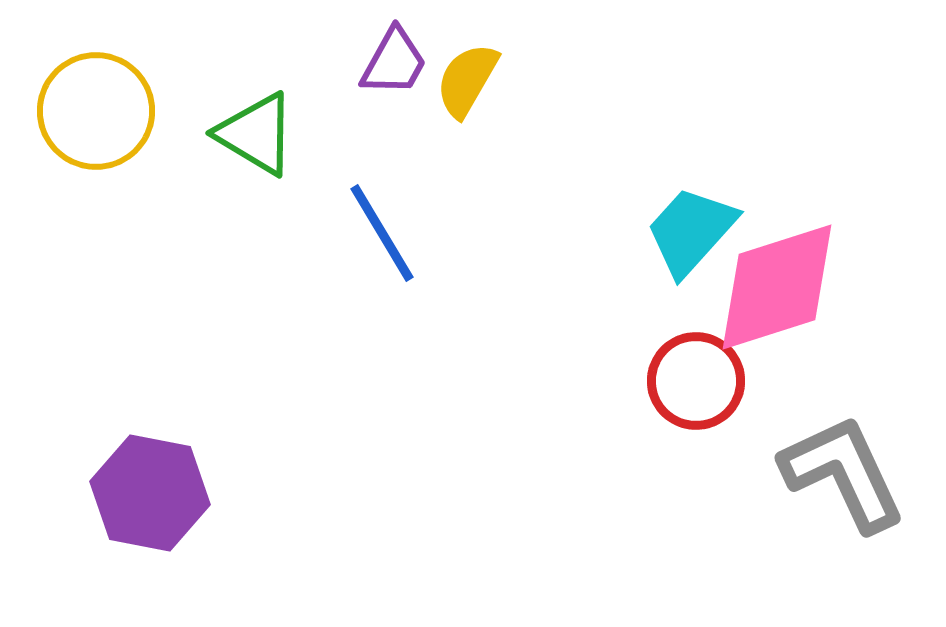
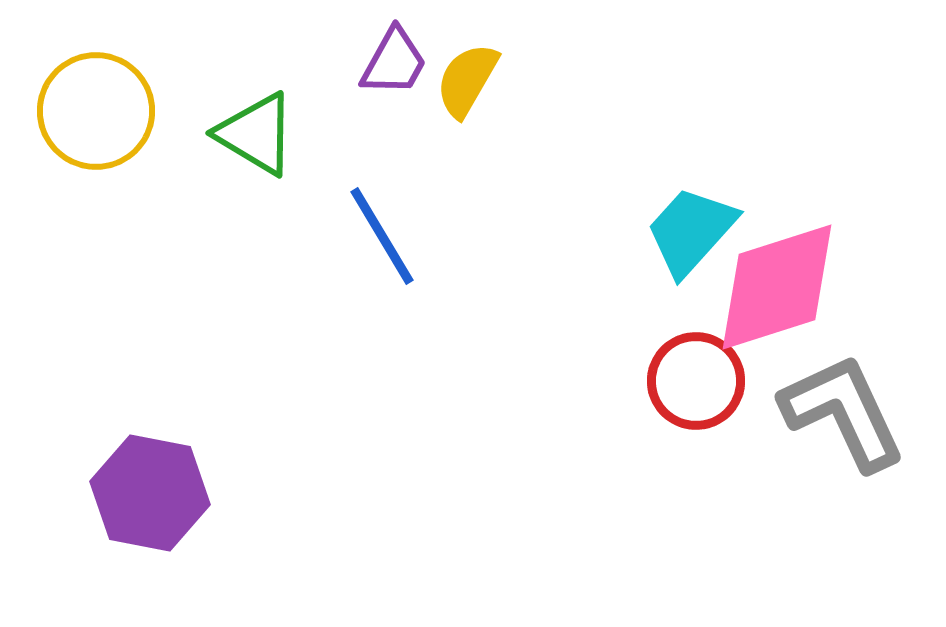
blue line: moved 3 px down
gray L-shape: moved 61 px up
